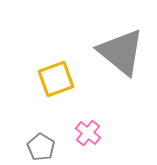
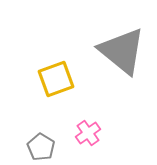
gray triangle: moved 1 px right, 1 px up
pink cross: rotated 15 degrees clockwise
